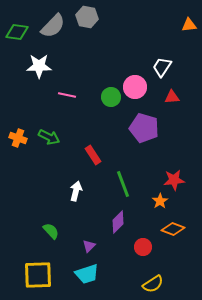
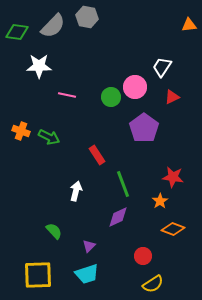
red triangle: rotated 21 degrees counterclockwise
purple pentagon: rotated 20 degrees clockwise
orange cross: moved 3 px right, 7 px up
red rectangle: moved 4 px right
red star: moved 1 px left, 3 px up; rotated 15 degrees clockwise
purple diamond: moved 5 px up; rotated 20 degrees clockwise
green semicircle: moved 3 px right
red circle: moved 9 px down
